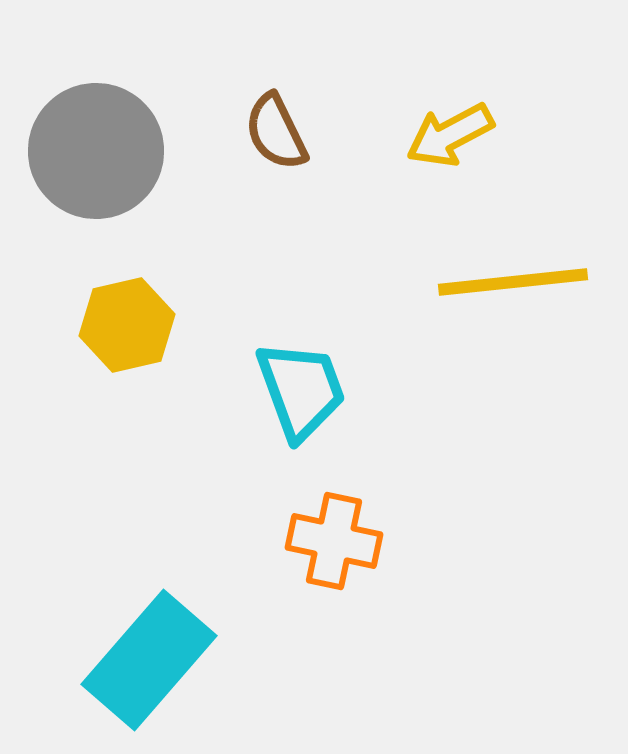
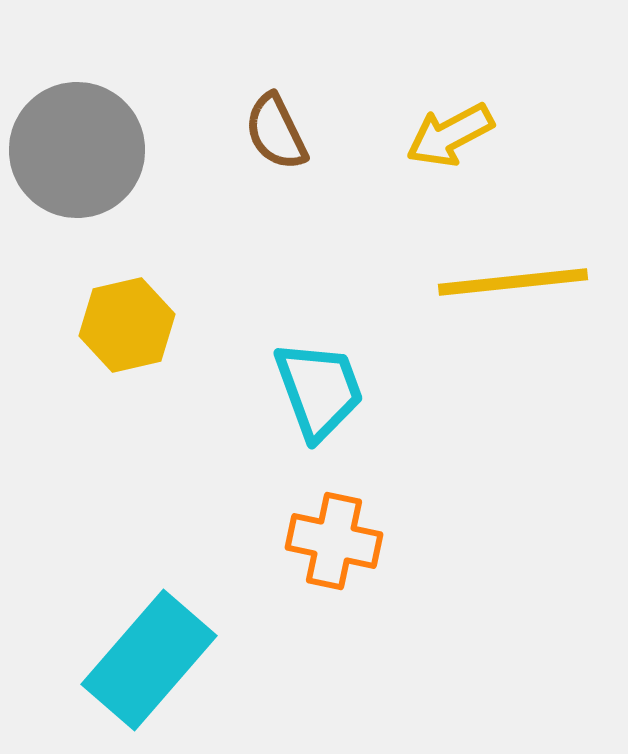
gray circle: moved 19 px left, 1 px up
cyan trapezoid: moved 18 px right
